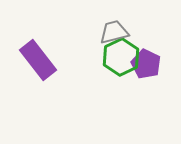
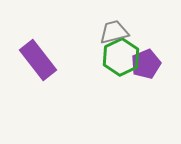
purple pentagon: rotated 24 degrees clockwise
